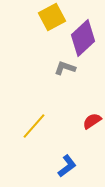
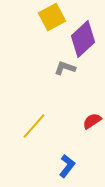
purple diamond: moved 1 px down
blue L-shape: rotated 15 degrees counterclockwise
